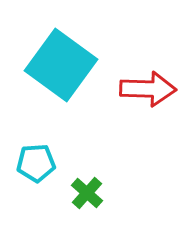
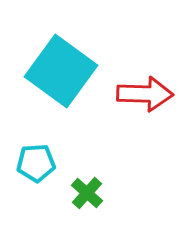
cyan square: moved 6 px down
red arrow: moved 3 px left, 5 px down
